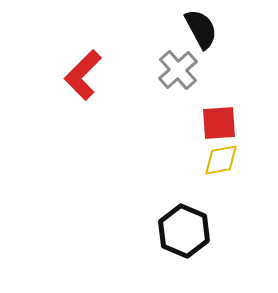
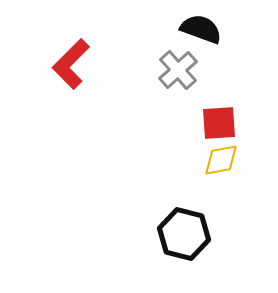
black semicircle: rotated 42 degrees counterclockwise
red L-shape: moved 12 px left, 11 px up
black hexagon: moved 3 px down; rotated 9 degrees counterclockwise
